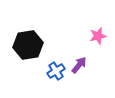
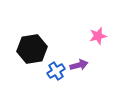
black hexagon: moved 4 px right, 4 px down
purple arrow: rotated 36 degrees clockwise
